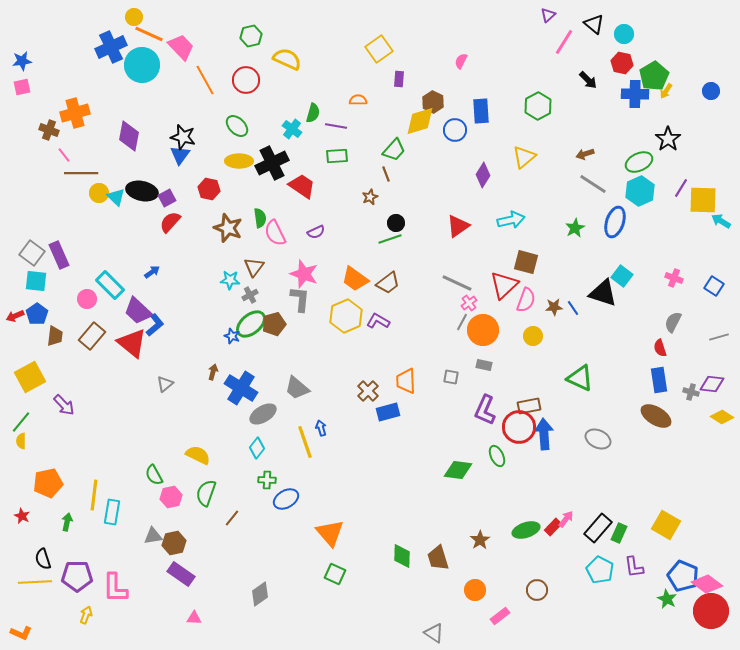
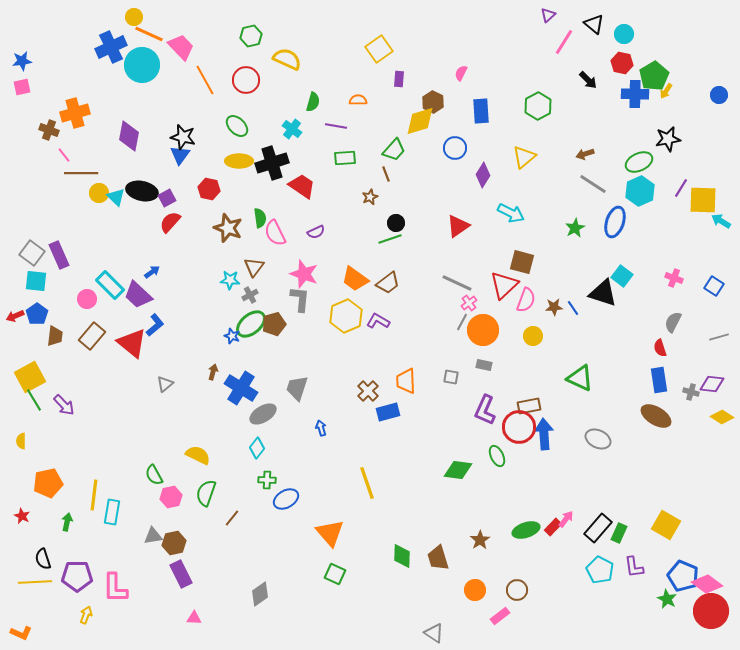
pink semicircle at (461, 61): moved 12 px down
blue circle at (711, 91): moved 8 px right, 4 px down
green semicircle at (313, 113): moved 11 px up
blue circle at (455, 130): moved 18 px down
black star at (668, 139): rotated 25 degrees clockwise
green rectangle at (337, 156): moved 8 px right, 2 px down
black cross at (272, 163): rotated 8 degrees clockwise
cyan arrow at (511, 220): moved 7 px up; rotated 40 degrees clockwise
brown square at (526, 262): moved 4 px left
purple trapezoid at (138, 311): moved 16 px up
gray trapezoid at (297, 388): rotated 68 degrees clockwise
green line at (21, 422): moved 13 px right, 22 px up; rotated 70 degrees counterclockwise
yellow line at (305, 442): moved 62 px right, 41 px down
purple rectangle at (181, 574): rotated 28 degrees clockwise
brown circle at (537, 590): moved 20 px left
